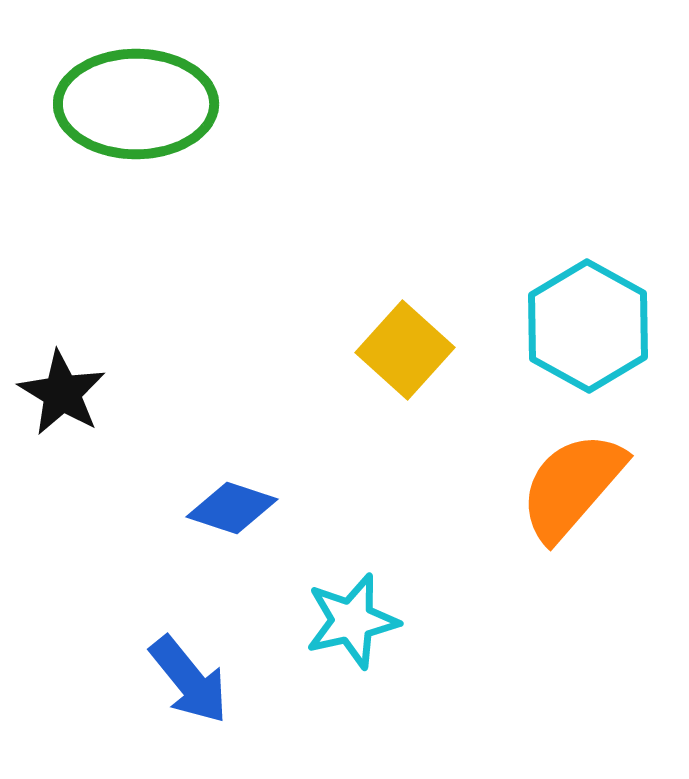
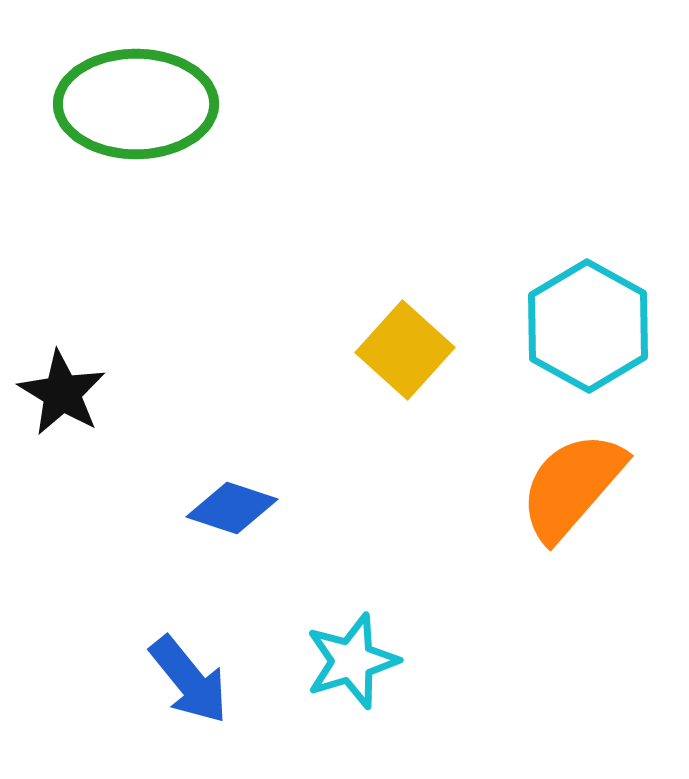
cyan star: moved 40 px down; rotated 4 degrees counterclockwise
